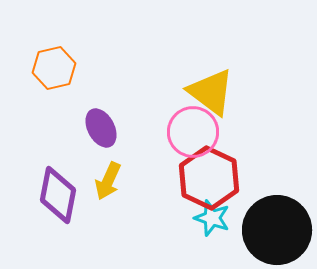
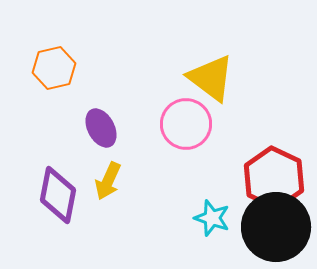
yellow triangle: moved 14 px up
pink circle: moved 7 px left, 8 px up
red hexagon: moved 65 px right
black circle: moved 1 px left, 3 px up
